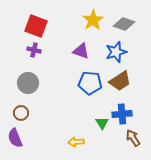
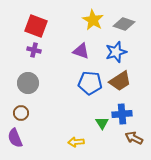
yellow star: rotated 10 degrees counterclockwise
brown arrow: moved 1 px right; rotated 30 degrees counterclockwise
